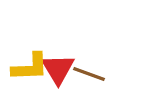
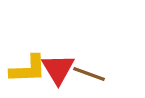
yellow L-shape: moved 2 px left, 2 px down
